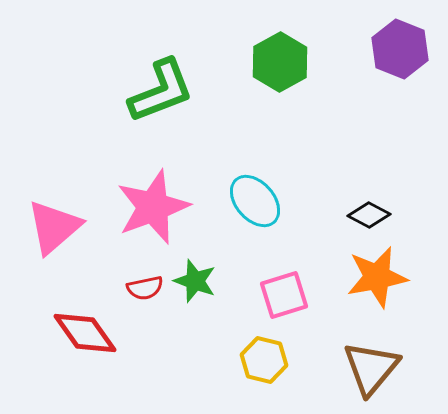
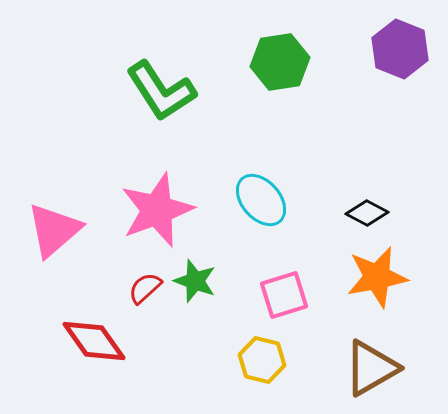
green hexagon: rotated 20 degrees clockwise
green L-shape: rotated 78 degrees clockwise
cyan ellipse: moved 6 px right, 1 px up
pink star: moved 4 px right, 3 px down
black diamond: moved 2 px left, 2 px up
pink triangle: moved 3 px down
red semicircle: rotated 150 degrees clockwise
red diamond: moved 9 px right, 8 px down
yellow hexagon: moved 2 px left
brown triangle: rotated 20 degrees clockwise
